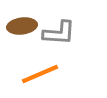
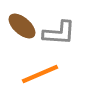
brown ellipse: rotated 48 degrees clockwise
